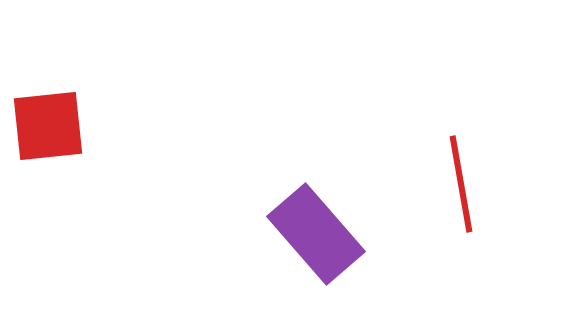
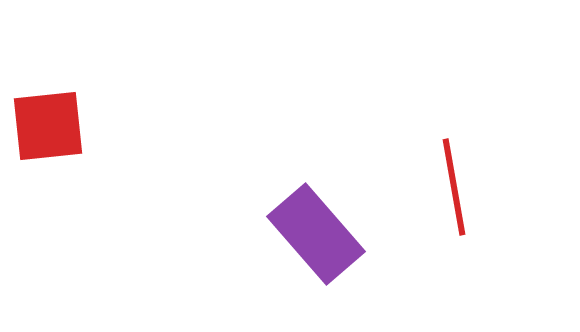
red line: moved 7 px left, 3 px down
